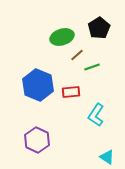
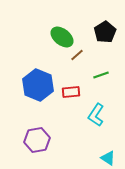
black pentagon: moved 6 px right, 4 px down
green ellipse: rotated 55 degrees clockwise
green line: moved 9 px right, 8 px down
purple hexagon: rotated 25 degrees clockwise
cyan triangle: moved 1 px right, 1 px down
